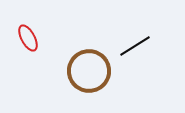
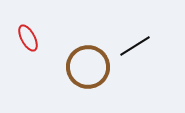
brown circle: moved 1 px left, 4 px up
